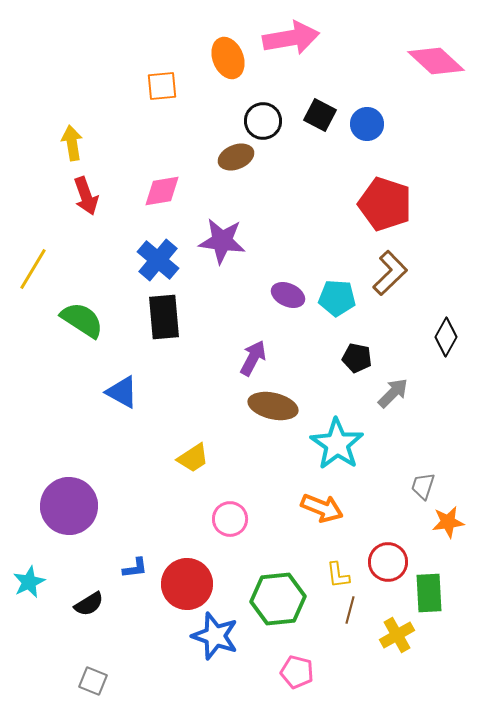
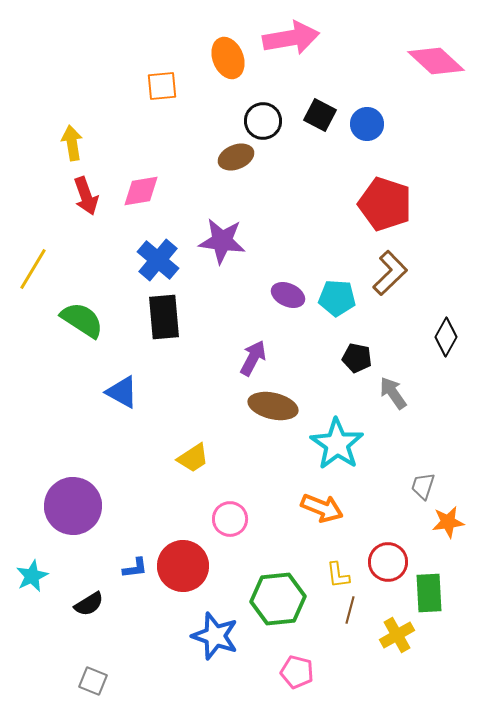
pink diamond at (162, 191): moved 21 px left
gray arrow at (393, 393): rotated 80 degrees counterclockwise
purple circle at (69, 506): moved 4 px right
cyan star at (29, 582): moved 3 px right, 6 px up
red circle at (187, 584): moved 4 px left, 18 px up
